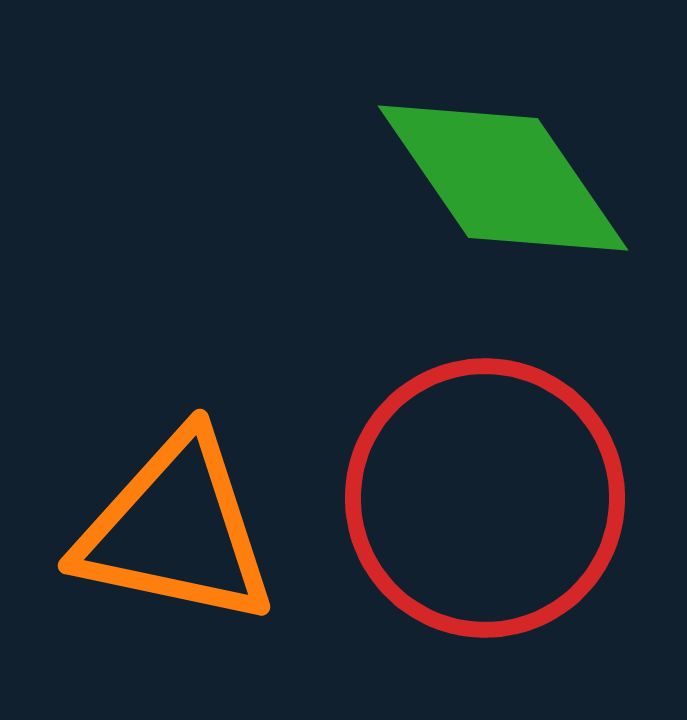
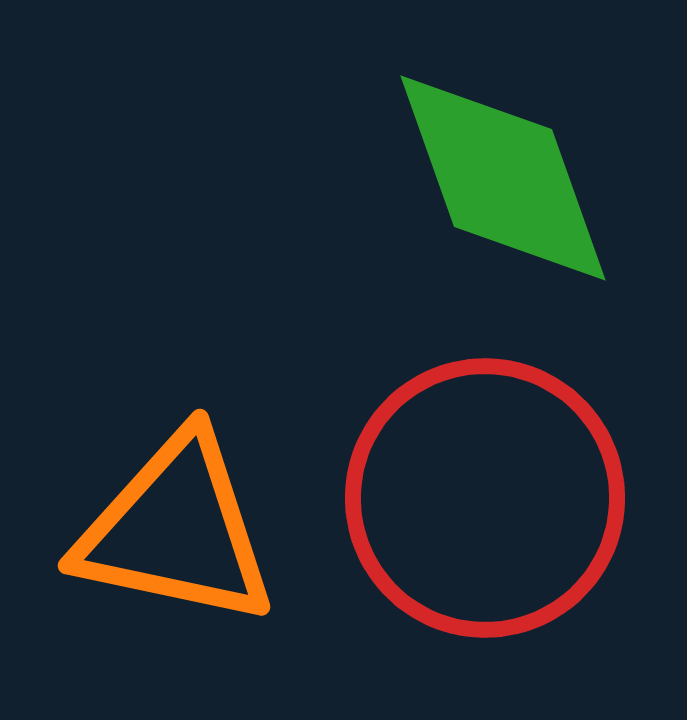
green diamond: rotated 15 degrees clockwise
